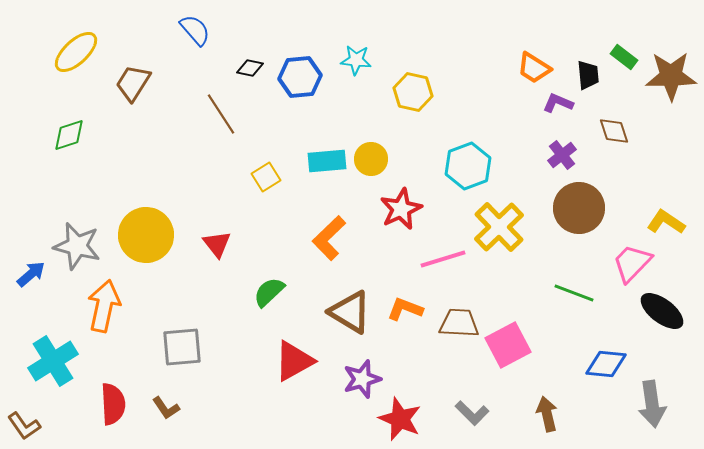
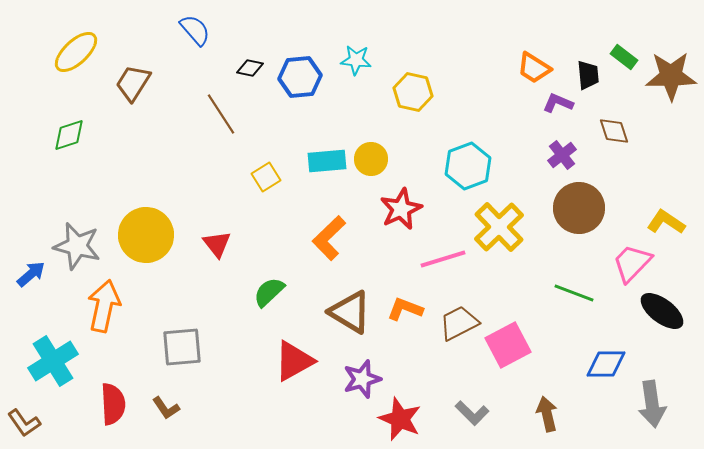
brown trapezoid at (459, 323): rotated 30 degrees counterclockwise
blue diamond at (606, 364): rotated 6 degrees counterclockwise
brown L-shape at (24, 426): moved 3 px up
